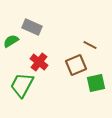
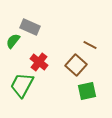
gray rectangle: moved 2 px left
green semicircle: moved 2 px right; rotated 21 degrees counterclockwise
brown square: rotated 25 degrees counterclockwise
green square: moved 9 px left, 8 px down
